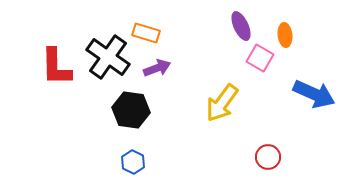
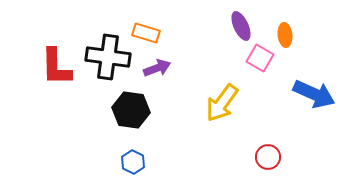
black cross: rotated 27 degrees counterclockwise
